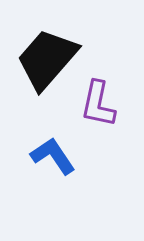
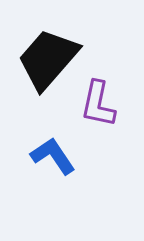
black trapezoid: moved 1 px right
